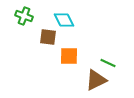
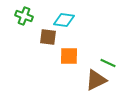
cyan diamond: rotated 55 degrees counterclockwise
